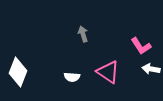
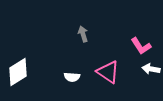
white diamond: rotated 36 degrees clockwise
